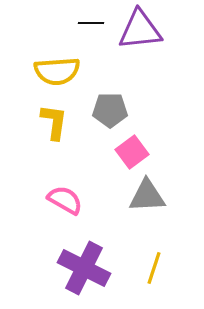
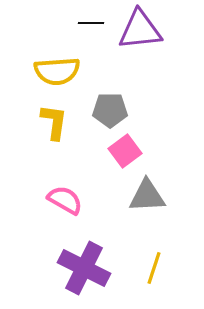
pink square: moved 7 px left, 1 px up
